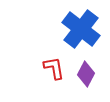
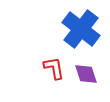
purple diamond: rotated 45 degrees counterclockwise
